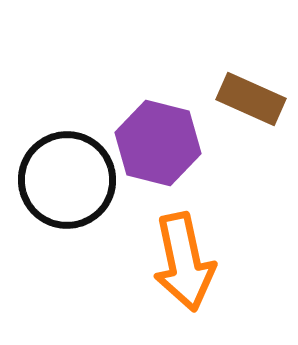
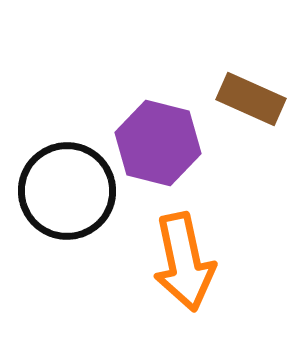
black circle: moved 11 px down
